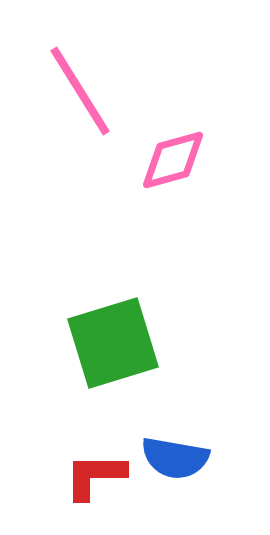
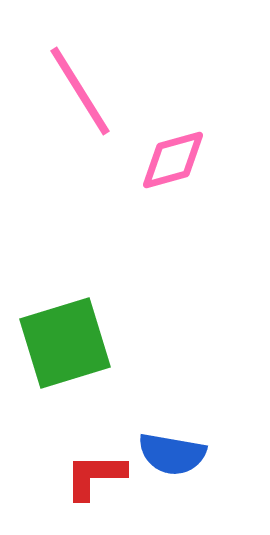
green square: moved 48 px left
blue semicircle: moved 3 px left, 4 px up
